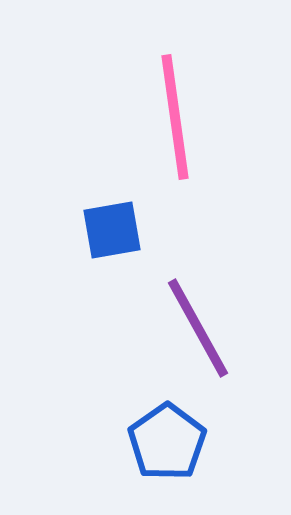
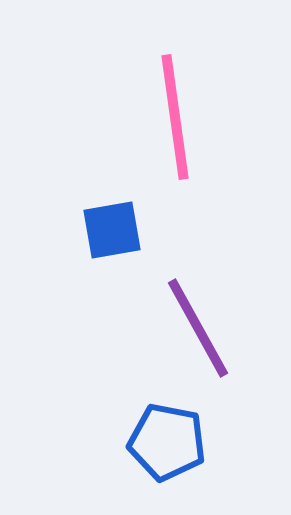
blue pentagon: rotated 26 degrees counterclockwise
